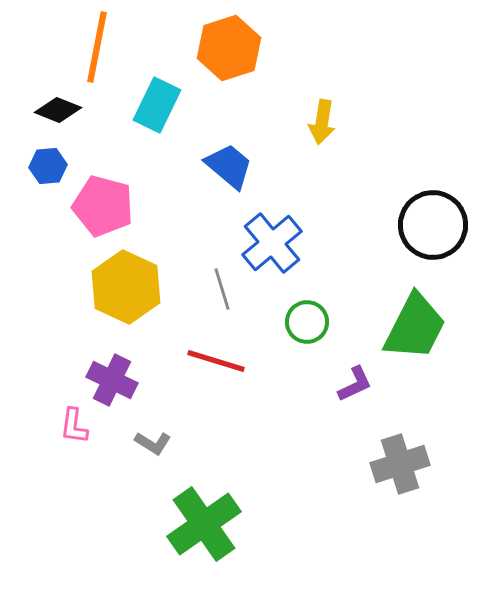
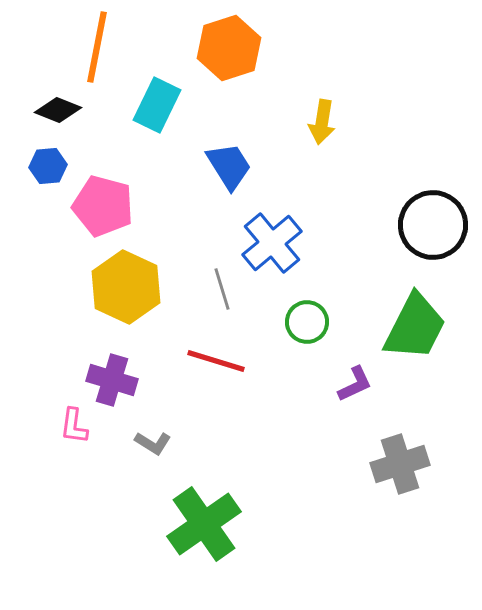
blue trapezoid: rotated 18 degrees clockwise
purple cross: rotated 9 degrees counterclockwise
